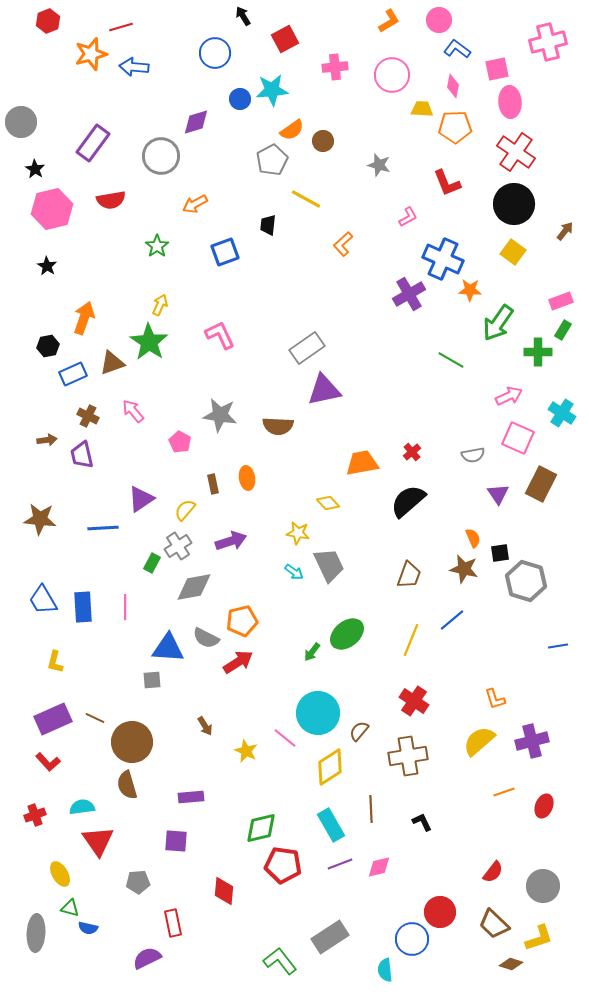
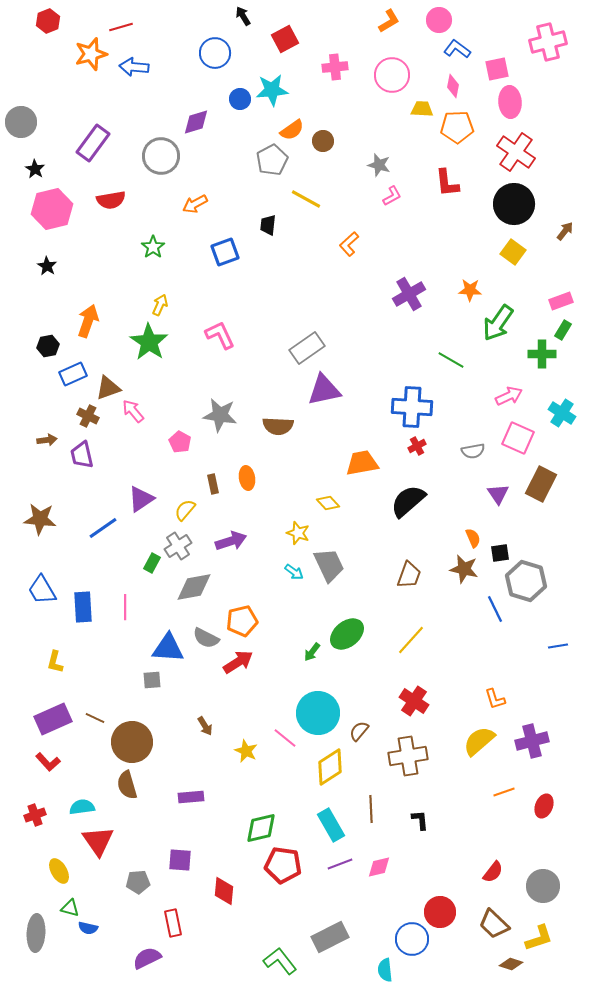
orange pentagon at (455, 127): moved 2 px right
red L-shape at (447, 183): rotated 16 degrees clockwise
pink L-shape at (408, 217): moved 16 px left, 21 px up
orange L-shape at (343, 244): moved 6 px right
green star at (157, 246): moved 4 px left, 1 px down
blue cross at (443, 259): moved 31 px left, 148 px down; rotated 21 degrees counterclockwise
orange arrow at (84, 318): moved 4 px right, 3 px down
green cross at (538, 352): moved 4 px right, 2 px down
brown triangle at (112, 363): moved 4 px left, 25 px down
red cross at (412, 452): moved 5 px right, 6 px up; rotated 12 degrees clockwise
gray semicircle at (473, 455): moved 4 px up
blue line at (103, 528): rotated 32 degrees counterclockwise
yellow star at (298, 533): rotated 10 degrees clockwise
blue trapezoid at (43, 600): moved 1 px left, 10 px up
blue line at (452, 620): moved 43 px right, 11 px up; rotated 76 degrees counterclockwise
yellow line at (411, 640): rotated 20 degrees clockwise
black L-shape at (422, 822): moved 2 px left, 2 px up; rotated 20 degrees clockwise
purple square at (176, 841): moved 4 px right, 19 px down
yellow ellipse at (60, 874): moved 1 px left, 3 px up
gray rectangle at (330, 937): rotated 6 degrees clockwise
